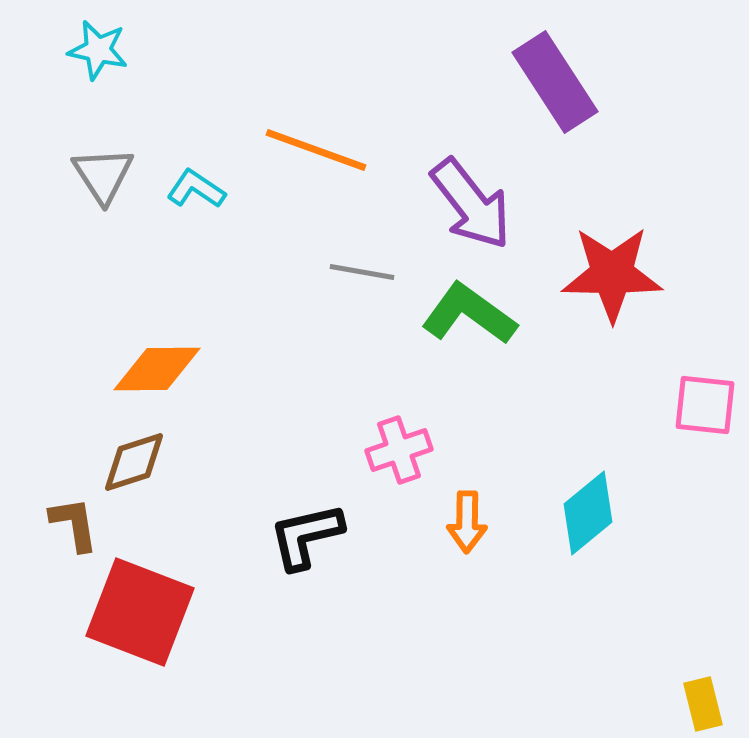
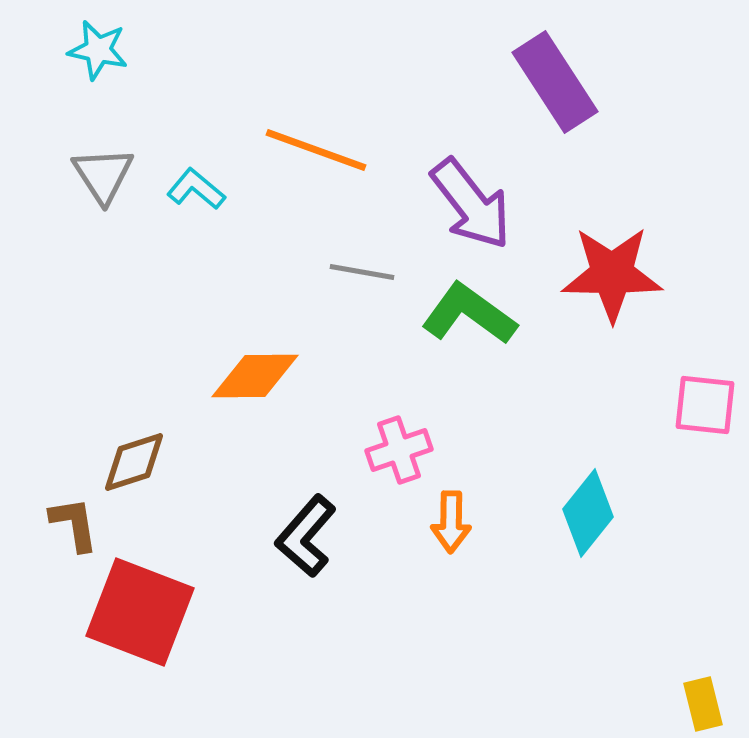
cyan L-shape: rotated 6 degrees clockwise
orange diamond: moved 98 px right, 7 px down
cyan diamond: rotated 12 degrees counterclockwise
orange arrow: moved 16 px left
black L-shape: rotated 36 degrees counterclockwise
